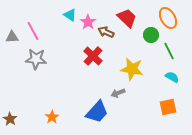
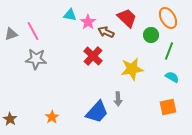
cyan triangle: rotated 24 degrees counterclockwise
gray triangle: moved 1 px left, 3 px up; rotated 16 degrees counterclockwise
green line: rotated 48 degrees clockwise
yellow star: rotated 20 degrees counterclockwise
gray arrow: moved 6 px down; rotated 72 degrees counterclockwise
